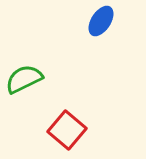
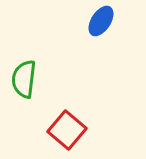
green semicircle: rotated 57 degrees counterclockwise
